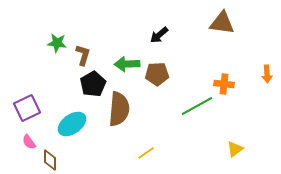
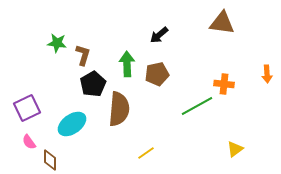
green arrow: rotated 90 degrees clockwise
brown pentagon: rotated 10 degrees counterclockwise
